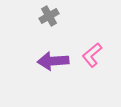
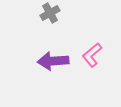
gray cross: moved 1 px right, 3 px up
